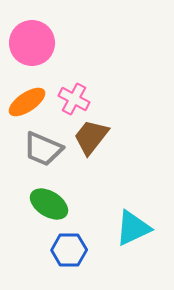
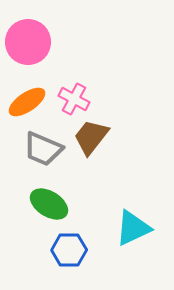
pink circle: moved 4 px left, 1 px up
